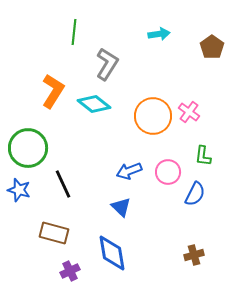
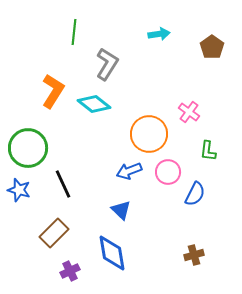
orange circle: moved 4 px left, 18 px down
green L-shape: moved 5 px right, 5 px up
blue triangle: moved 3 px down
brown rectangle: rotated 60 degrees counterclockwise
